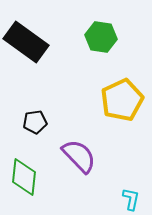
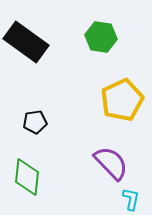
purple semicircle: moved 32 px right, 7 px down
green diamond: moved 3 px right
